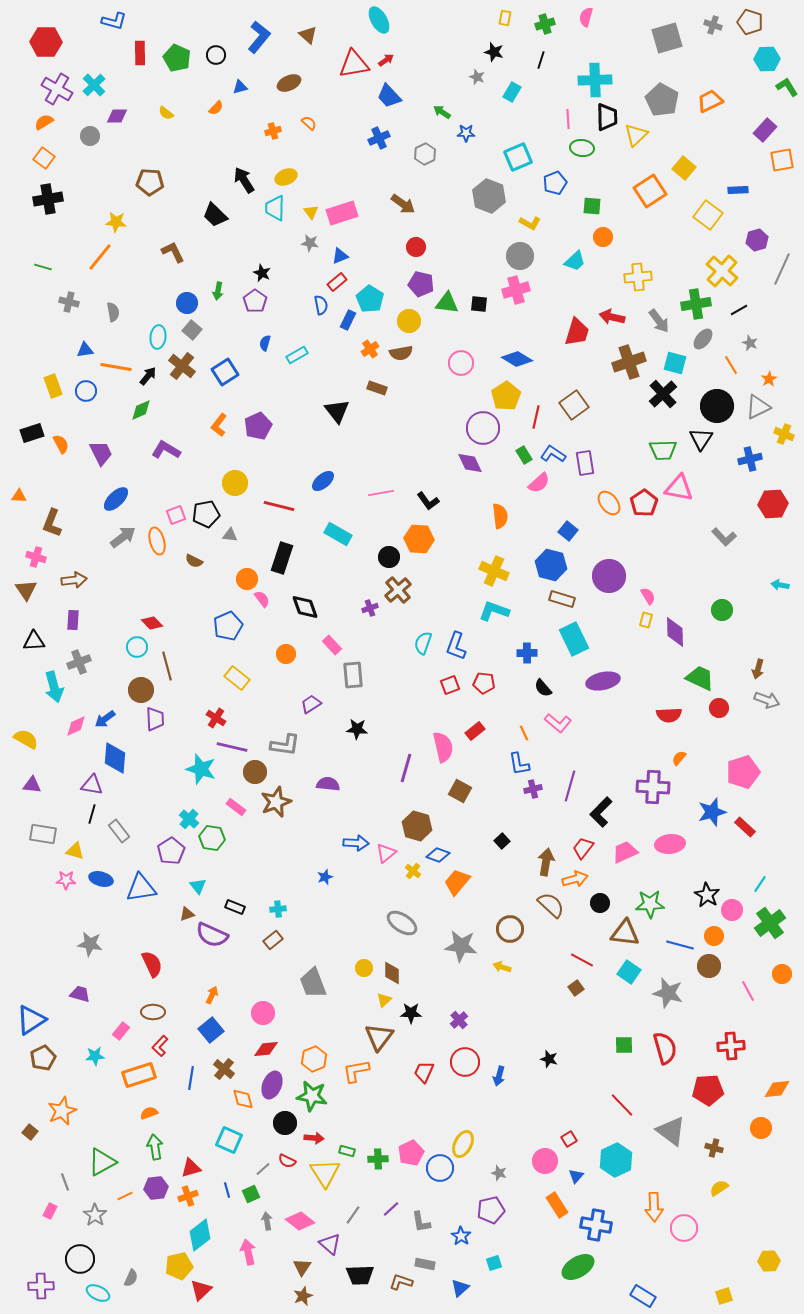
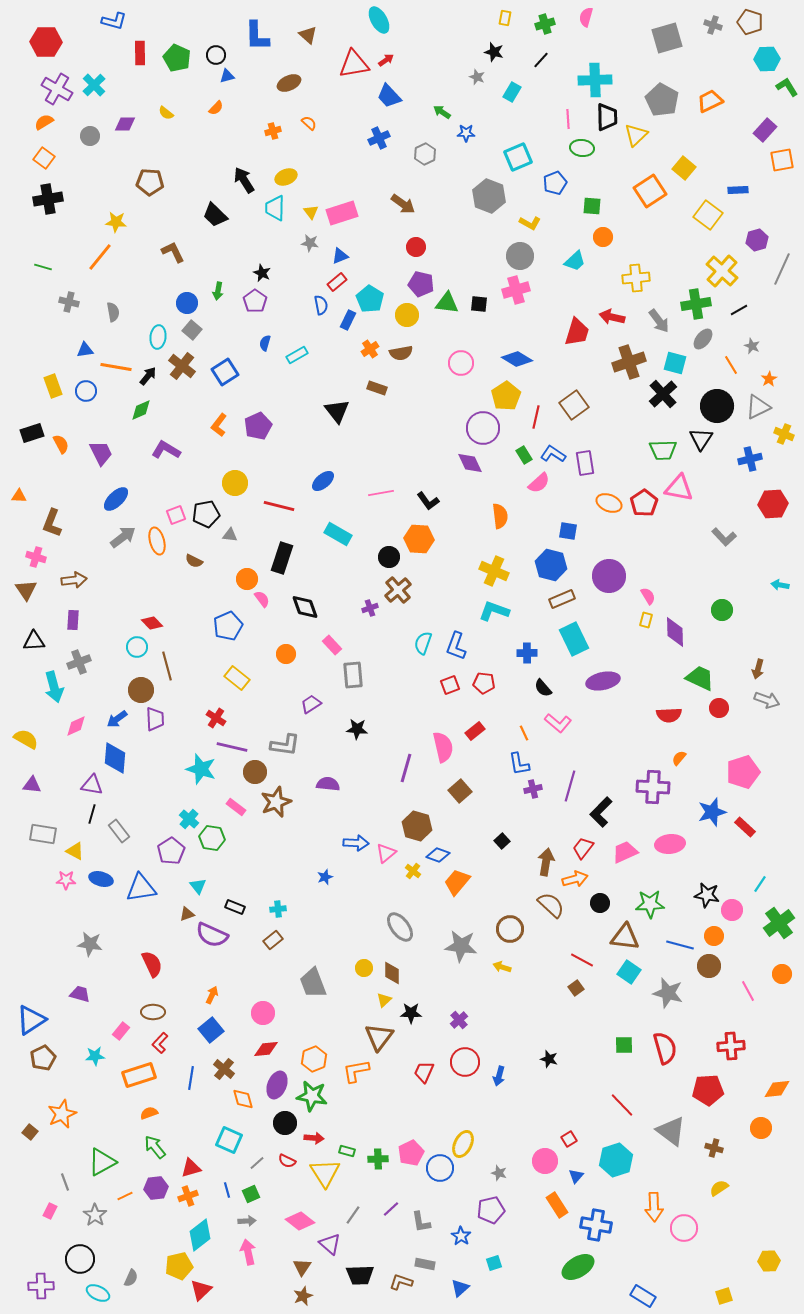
blue L-shape at (259, 37): moved 2 px left, 1 px up; rotated 140 degrees clockwise
black line at (541, 60): rotated 24 degrees clockwise
blue triangle at (240, 87): moved 13 px left, 11 px up
purple diamond at (117, 116): moved 8 px right, 8 px down
yellow cross at (638, 277): moved 2 px left, 1 px down
yellow circle at (409, 321): moved 2 px left, 6 px up
gray star at (750, 343): moved 2 px right, 3 px down
orange ellipse at (609, 503): rotated 30 degrees counterclockwise
blue square at (568, 531): rotated 30 degrees counterclockwise
brown rectangle at (562, 599): rotated 40 degrees counterclockwise
blue arrow at (105, 719): moved 12 px right
brown square at (460, 791): rotated 20 degrees clockwise
yellow triangle at (75, 851): rotated 12 degrees clockwise
black star at (707, 895): rotated 20 degrees counterclockwise
gray ellipse at (402, 923): moved 2 px left, 4 px down; rotated 20 degrees clockwise
green cross at (770, 923): moved 9 px right
brown triangle at (625, 933): moved 4 px down
red L-shape at (160, 1046): moved 3 px up
purple ellipse at (272, 1085): moved 5 px right
orange star at (62, 1111): moved 3 px down
green arrow at (155, 1147): rotated 30 degrees counterclockwise
cyan hexagon at (616, 1160): rotated 8 degrees clockwise
gray line at (263, 1169): moved 6 px left, 6 px up
gray arrow at (267, 1221): moved 20 px left; rotated 96 degrees clockwise
